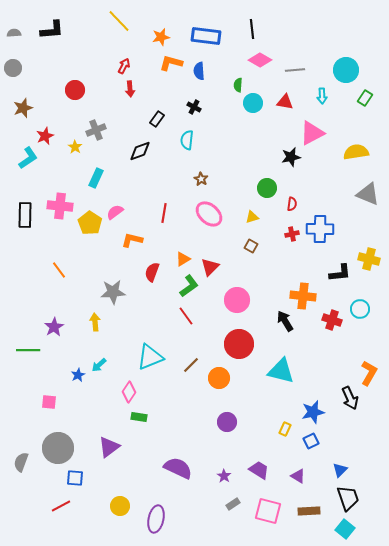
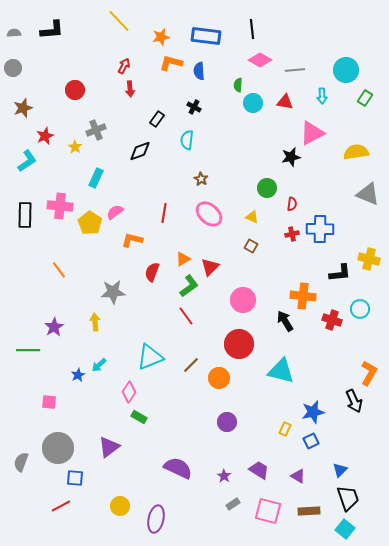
cyan L-shape at (28, 158): moved 1 px left, 3 px down
yellow triangle at (252, 217): rotated 40 degrees clockwise
pink circle at (237, 300): moved 6 px right
black arrow at (350, 398): moved 4 px right, 3 px down
green rectangle at (139, 417): rotated 21 degrees clockwise
